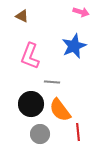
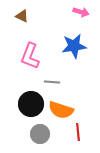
blue star: rotated 15 degrees clockwise
orange semicircle: moved 1 px right; rotated 35 degrees counterclockwise
